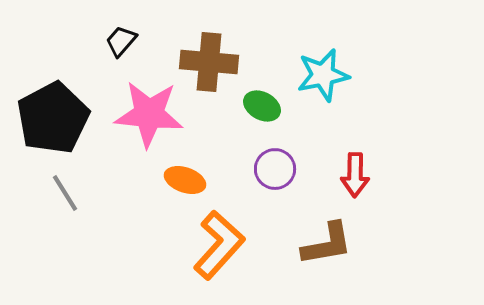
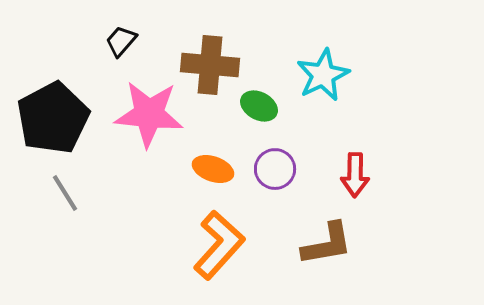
brown cross: moved 1 px right, 3 px down
cyan star: rotated 14 degrees counterclockwise
green ellipse: moved 3 px left
orange ellipse: moved 28 px right, 11 px up
